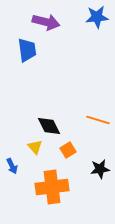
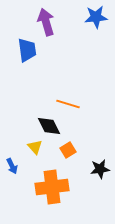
blue star: moved 1 px left
purple arrow: rotated 120 degrees counterclockwise
orange line: moved 30 px left, 16 px up
